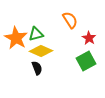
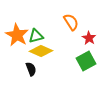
orange semicircle: moved 1 px right, 2 px down
green triangle: moved 2 px down
orange star: moved 1 px right, 3 px up
black semicircle: moved 6 px left, 1 px down
